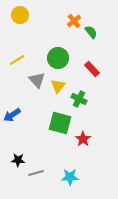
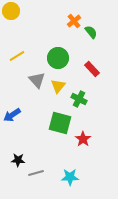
yellow circle: moved 9 px left, 4 px up
yellow line: moved 4 px up
